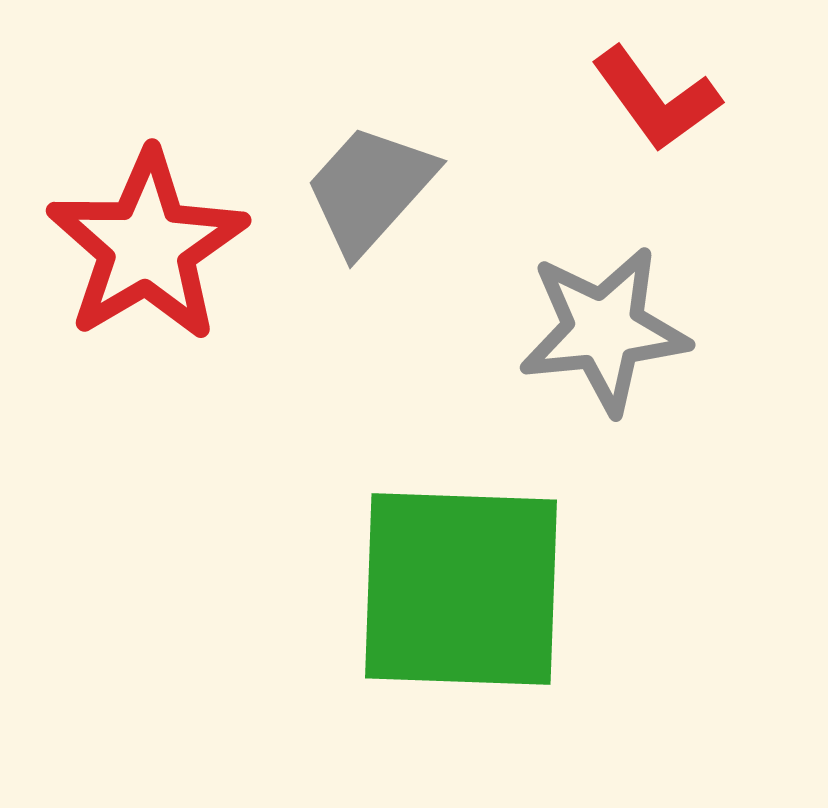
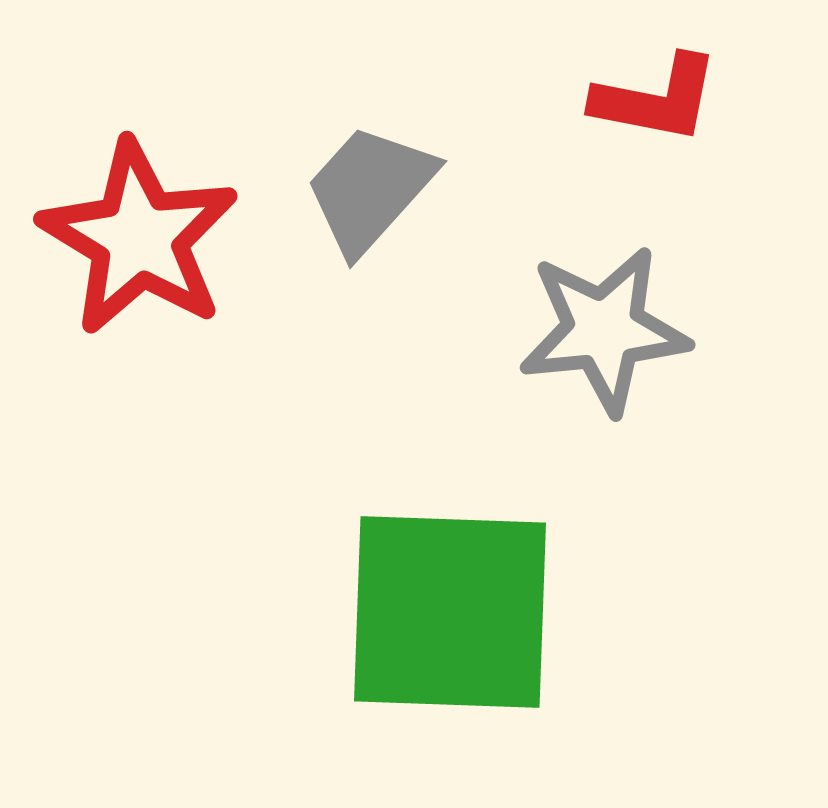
red L-shape: rotated 43 degrees counterclockwise
red star: moved 8 px left, 8 px up; rotated 10 degrees counterclockwise
green square: moved 11 px left, 23 px down
